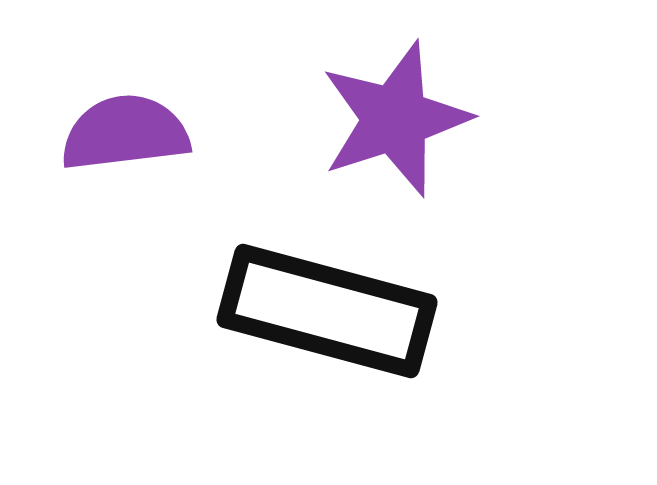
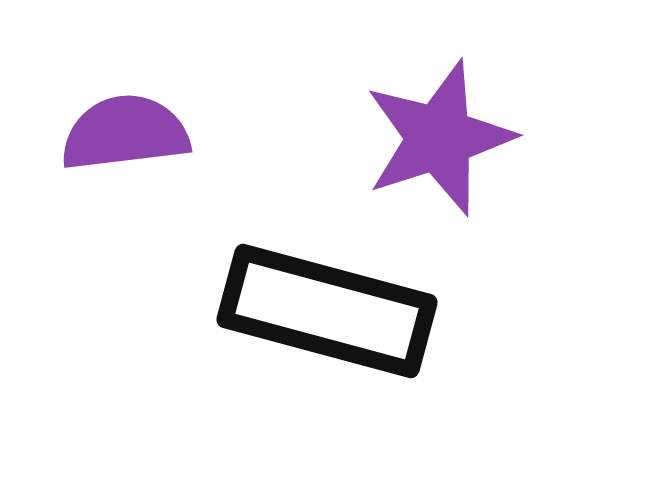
purple star: moved 44 px right, 19 px down
